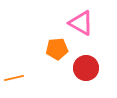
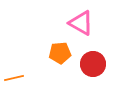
orange pentagon: moved 3 px right, 4 px down
red circle: moved 7 px right, 4 px up
